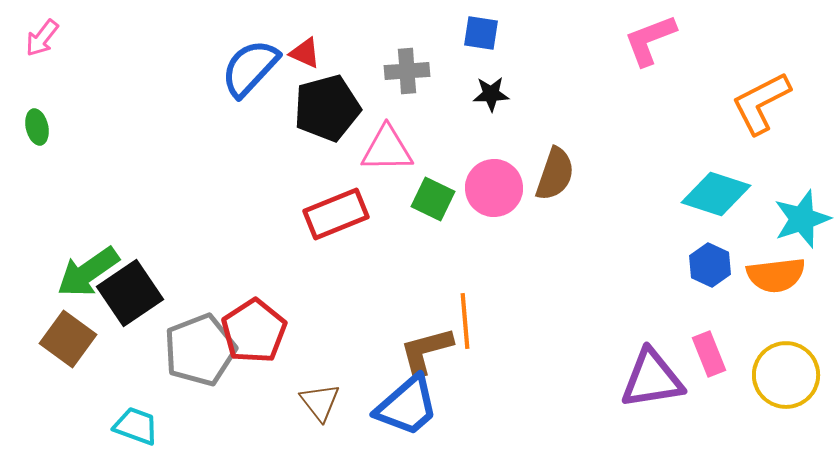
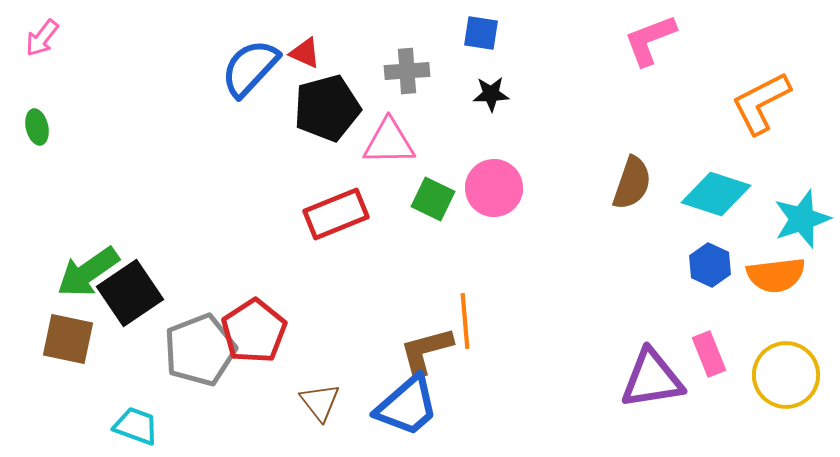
pink triangle: moved 2 px right, 7 px up
brown semicircle: moved 77 px right, 9 px down
brown square: rotated 24 degrees counterclockwise
